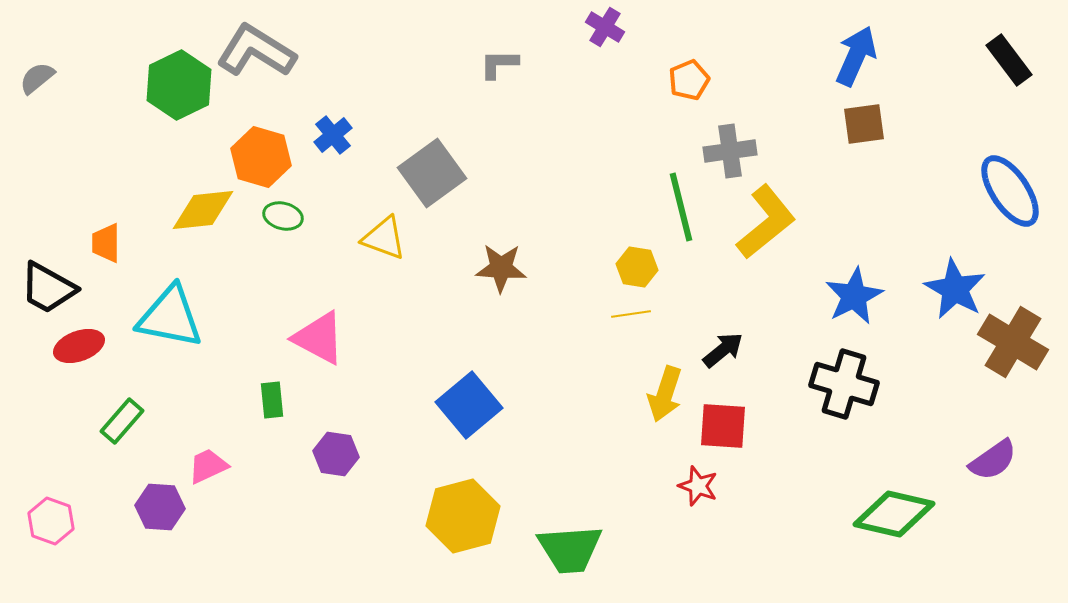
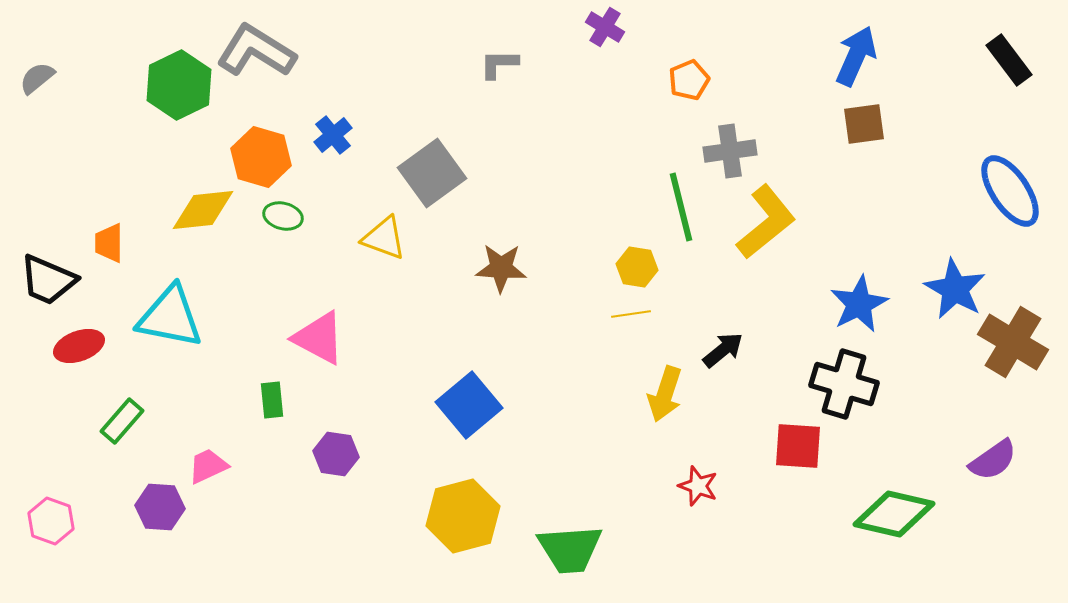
orange trapezoid at (106, 243): moved 3 px right
black trapezoid at (48, 288): moved 8 px up; rotated 6 degrees counterclockwise
blue star at (854, 296): moved 5 px right, 8 px down
red square at (723, 426): moved 75 px right, 20 px down
